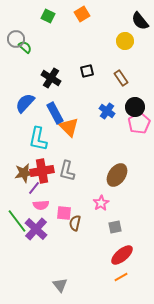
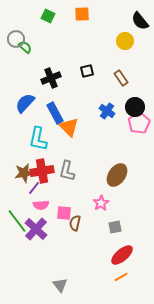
orange square: rotated 28 degrees clockwise
black cross: rotated 36 degrees clockwise
